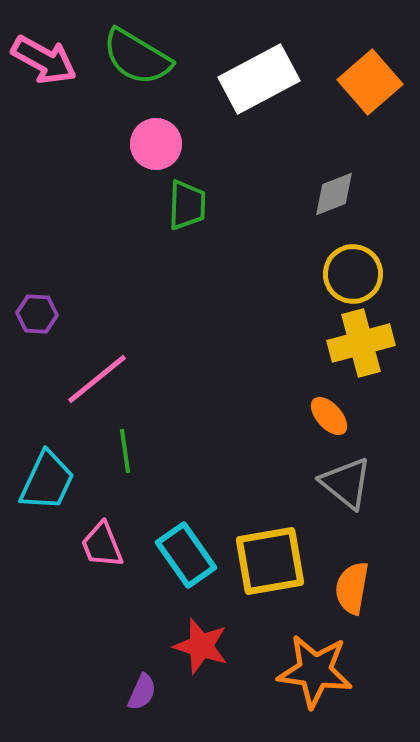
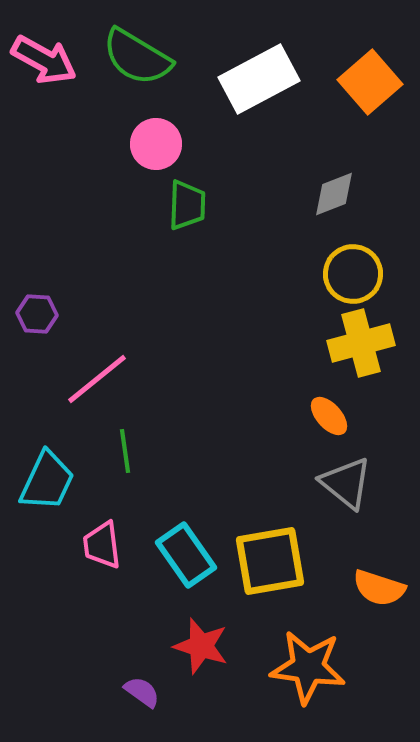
pink trapezoid: rotated 15 degrees clockwise
orange semicircle: moved 27 px right; rotated 82 degrees counterclockwise
orange star: moved 7 px left, 4 px up
purple semicircle: rotated 78 degrees counterclockwise
